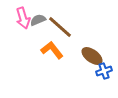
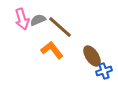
pink arrow: moved 1 px left, 1 px down
brown ellipse: rotated 20 degrees clockwise
